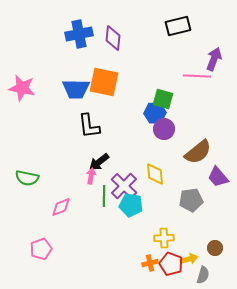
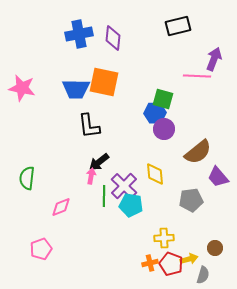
green semicircle: rotated 85 degrees clockwise
